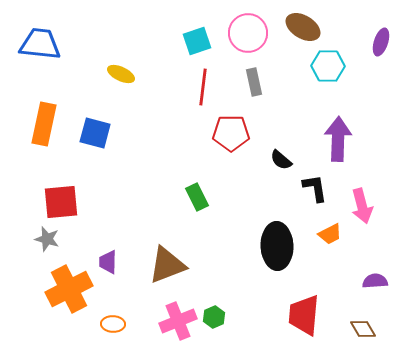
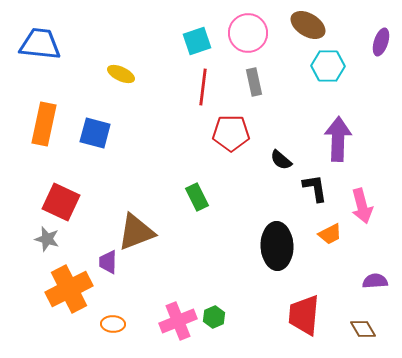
brown ellipse: moved 5 px right, 2 px up
red square: rotated 30 degrees clockwise
brown triangle: moved 31 px left, 33 px up
